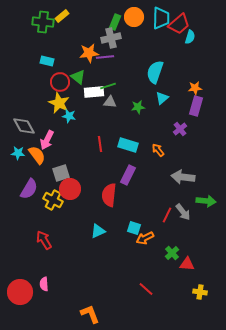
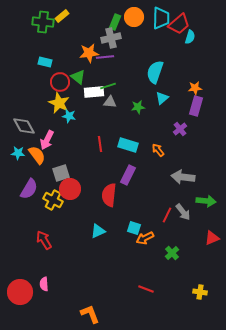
cyan rectangle at (47, 61): moved 2 px left, 1 px down
red triangle at (187, 264): moved 25 px right, 26 px up; rotated 28 degrees counterclockwise
red line at (146, 289): rotated 21 degrees counterclockwise
